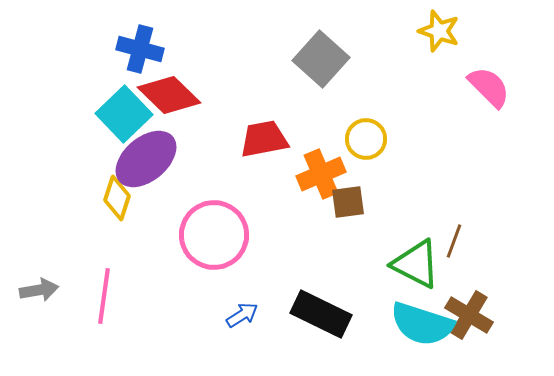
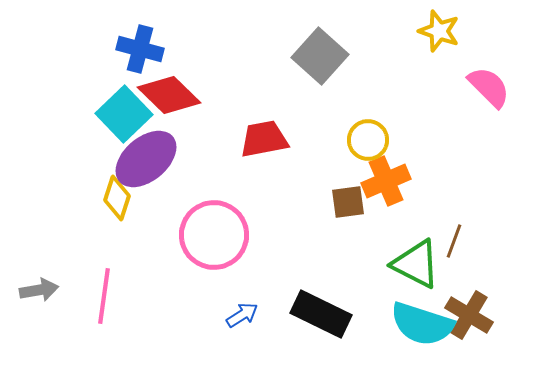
gray square: moved 1 px left, 3 px up
yellow circle: moved 2 px right, 1 px down
orange cross: moved 65 px right, 7 px down
